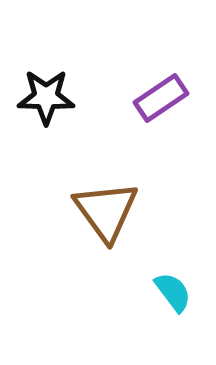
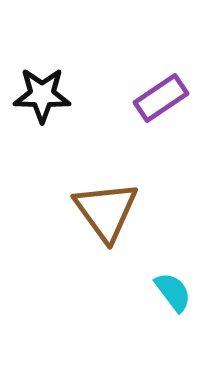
black star: moved 4 px left, 2 px up
